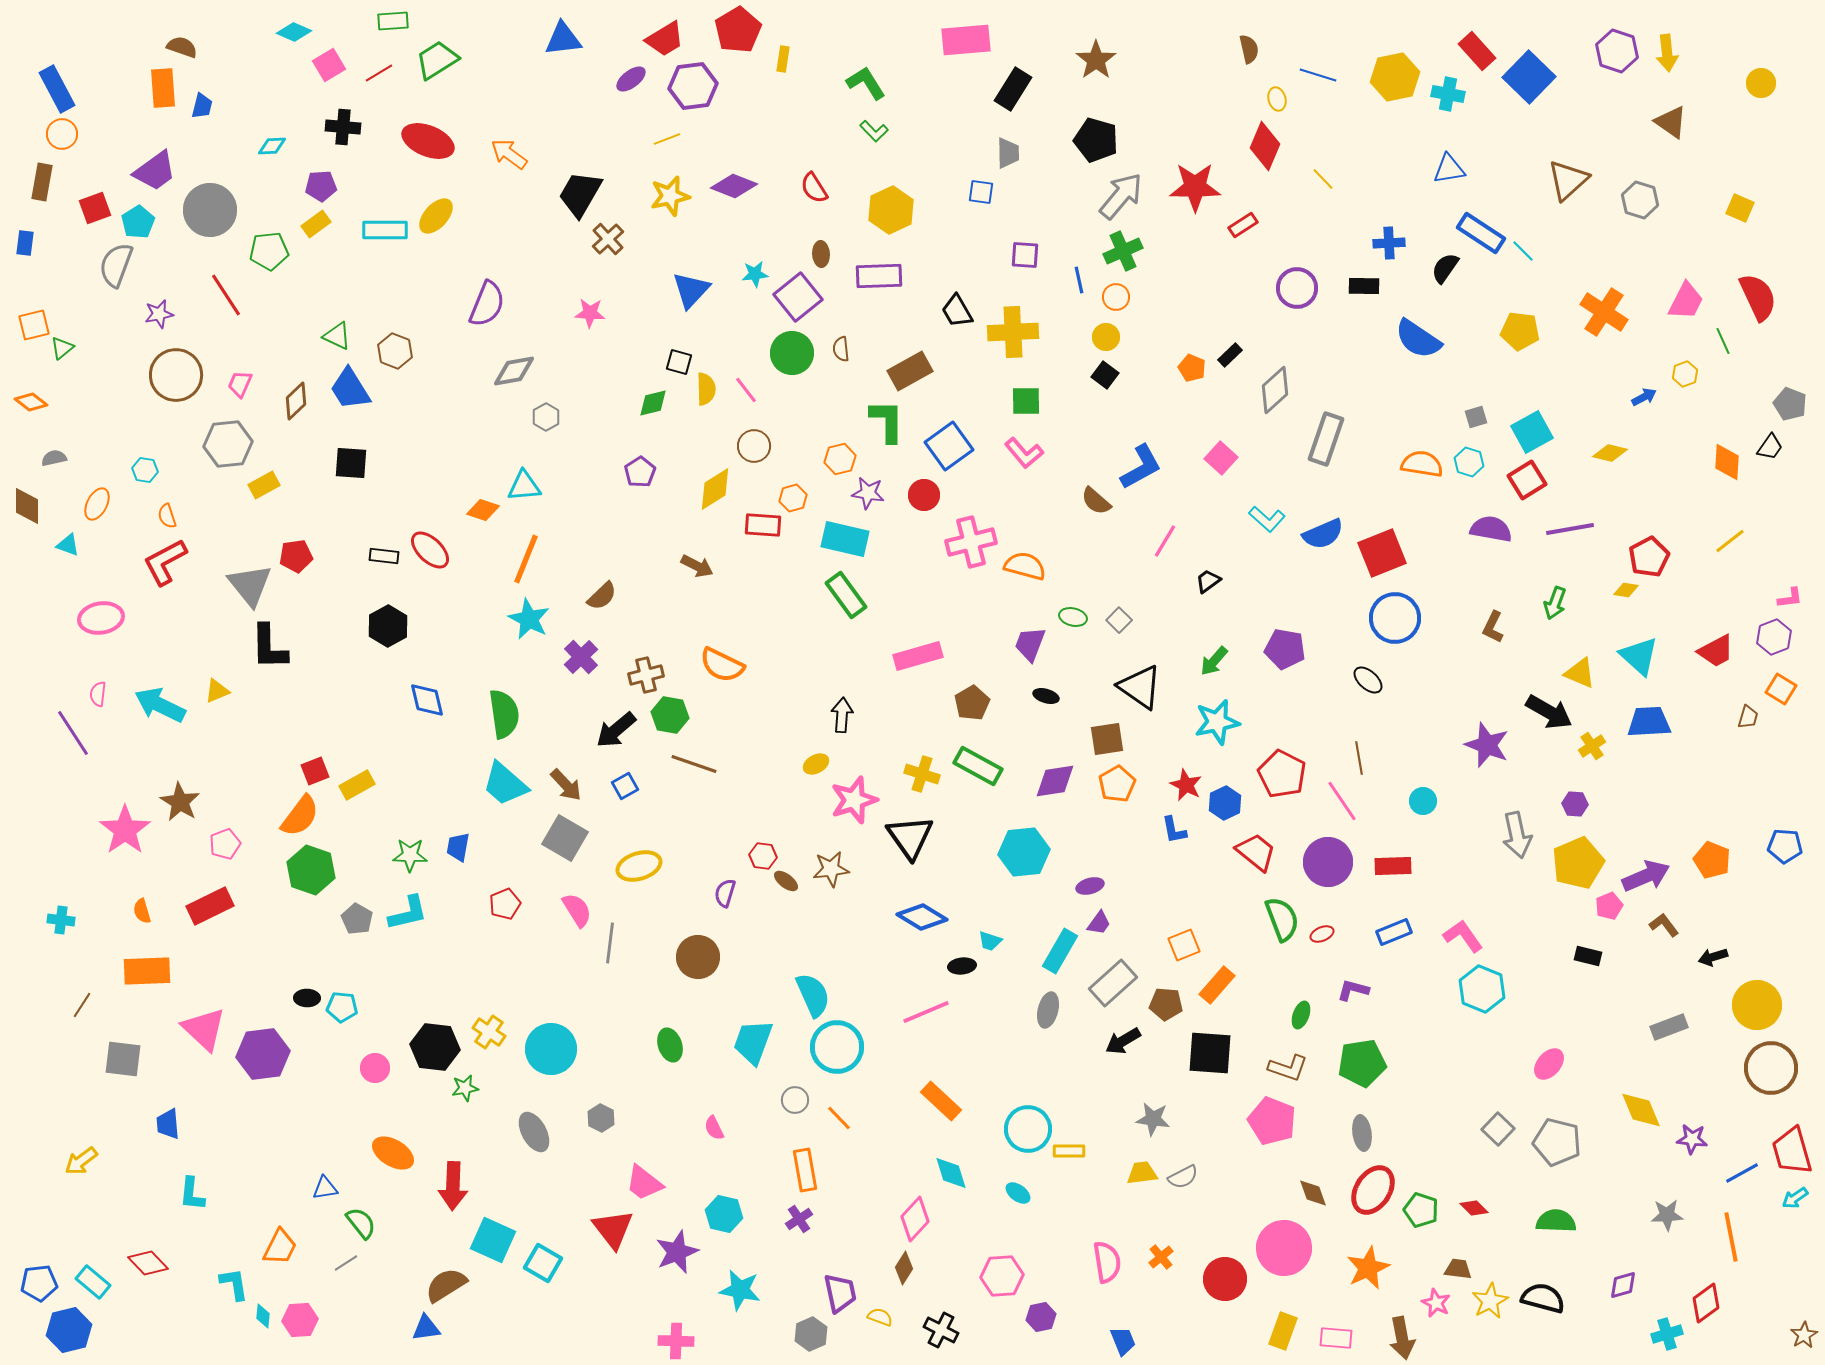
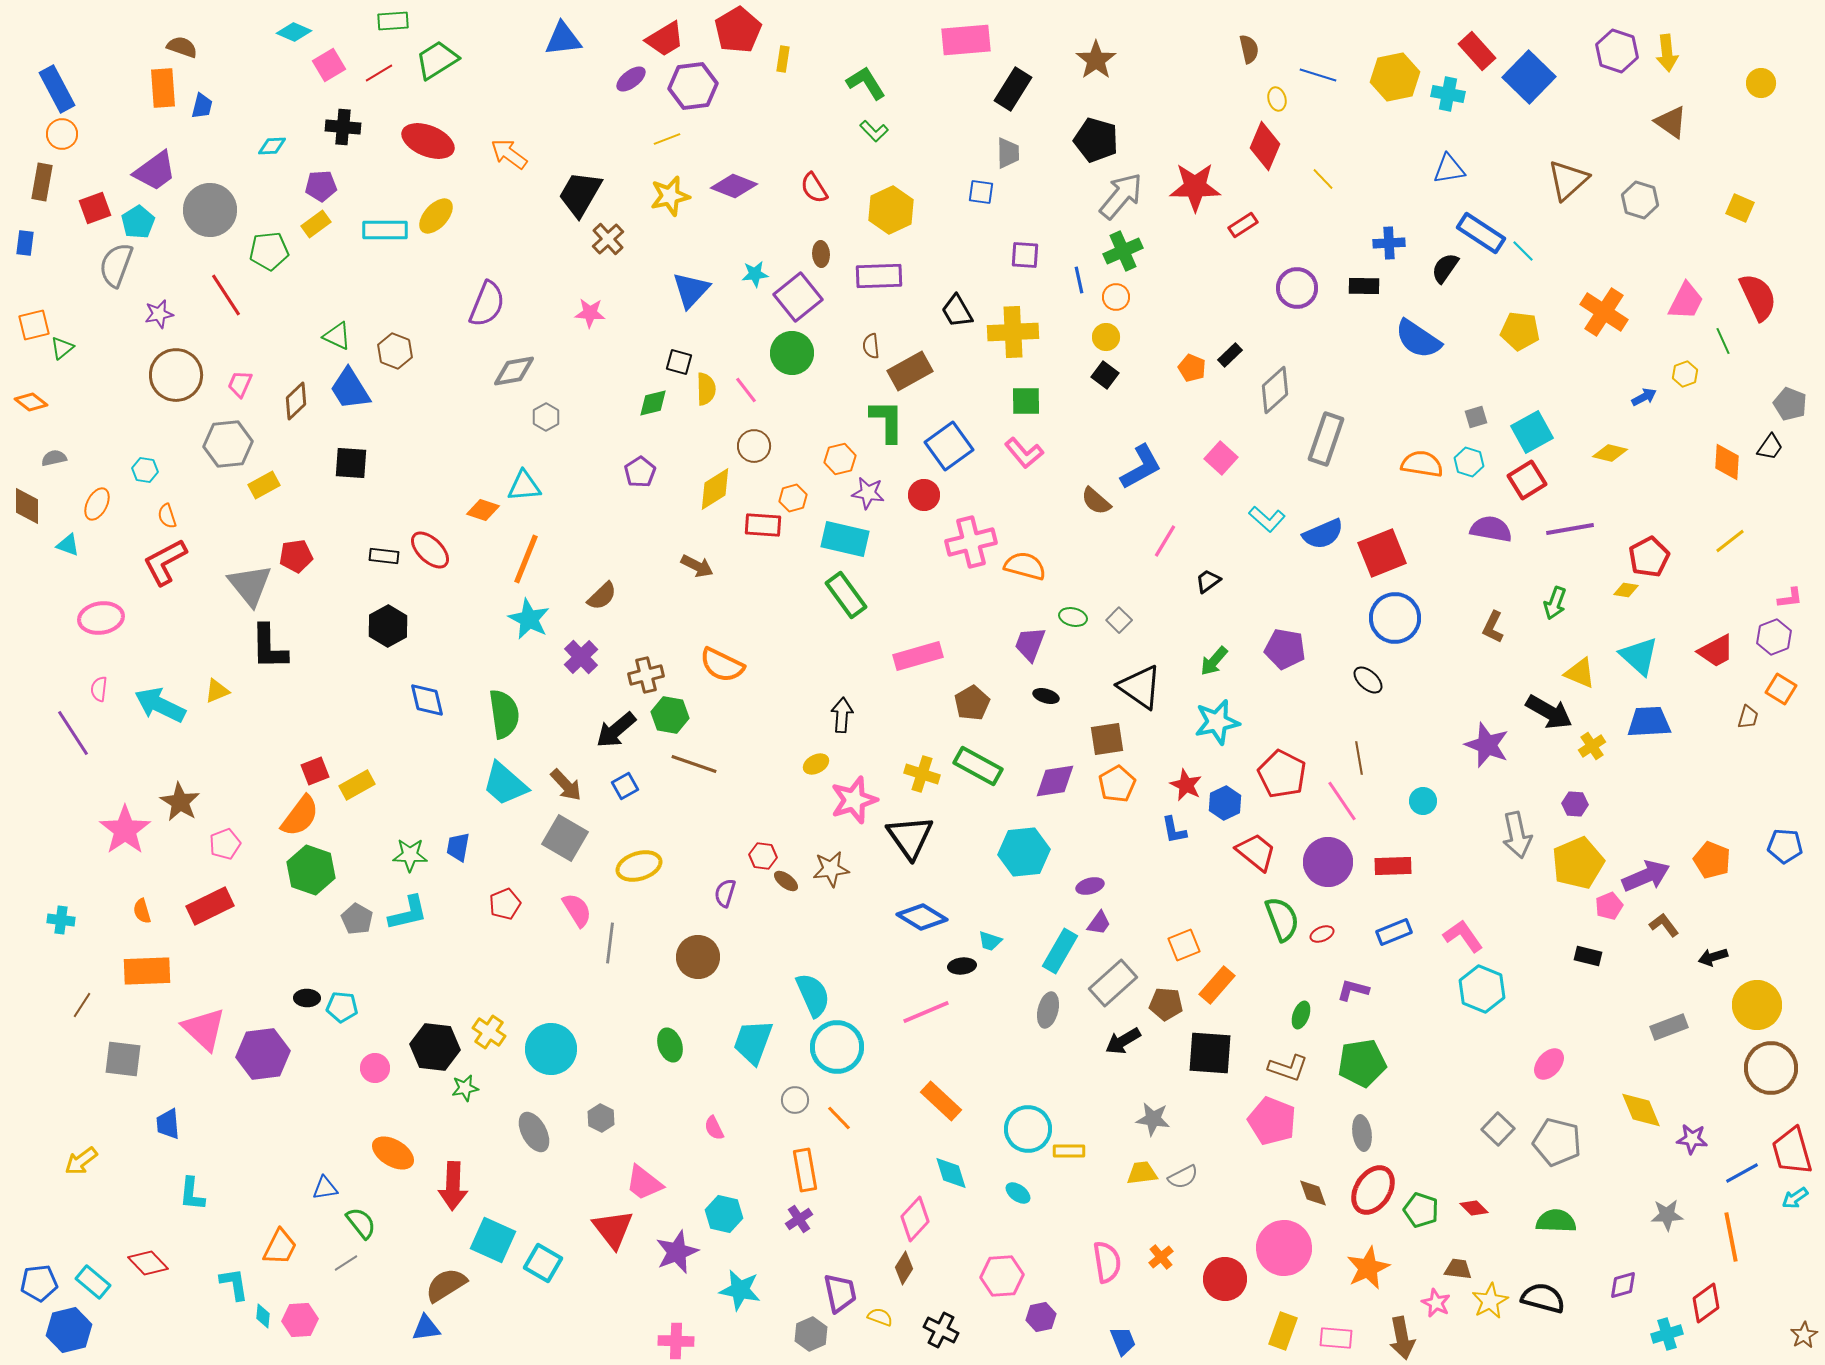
brown semicircle at (841, 349): moved 30 px right, 3 px up
pink semicircle at (98, 694): moved 1 px right, 5 px up
